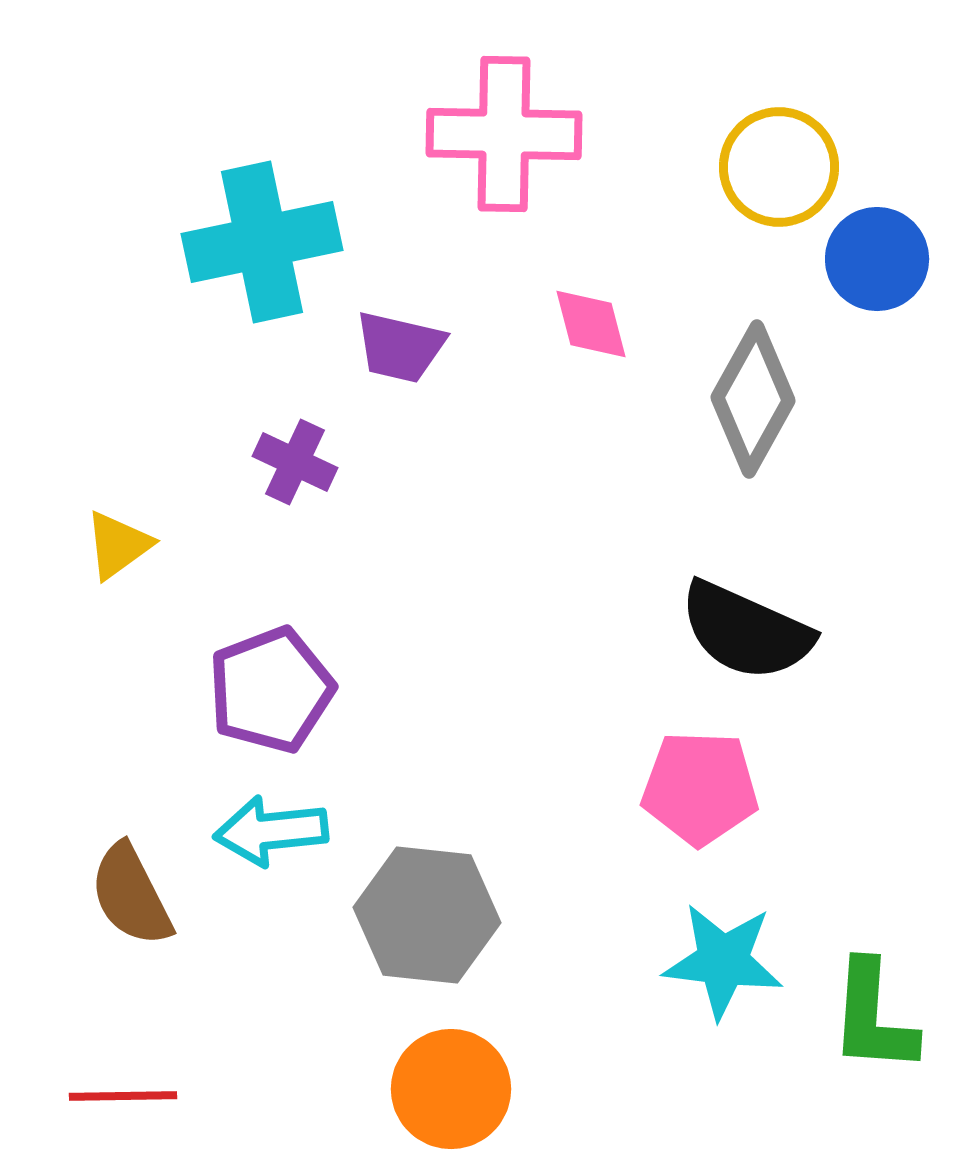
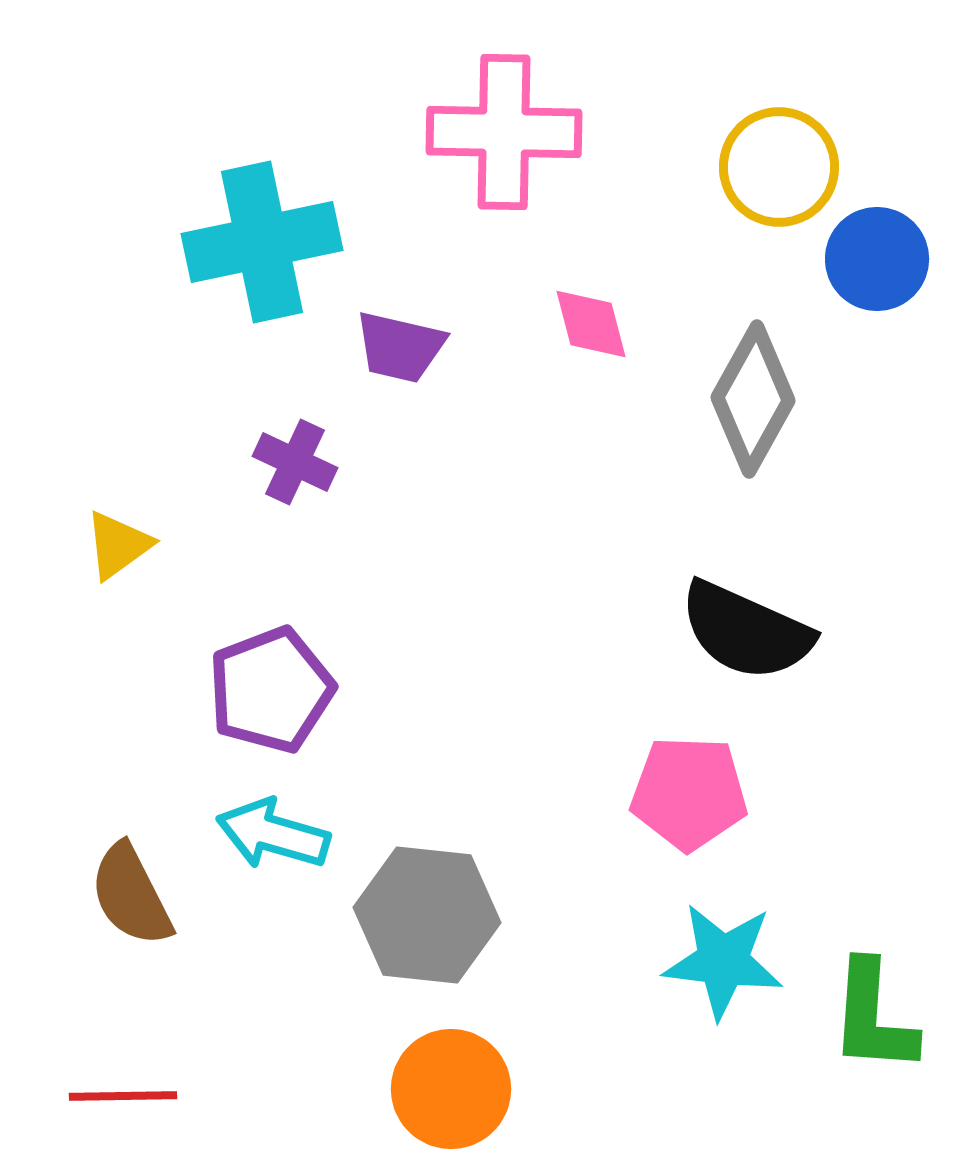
pink cross: moved 2 px up
pink pentagon: moved 11 px left, 5 px down
cyan arrow: moved 2 px right, 3 px down; rotated 22 degrees clockwise
